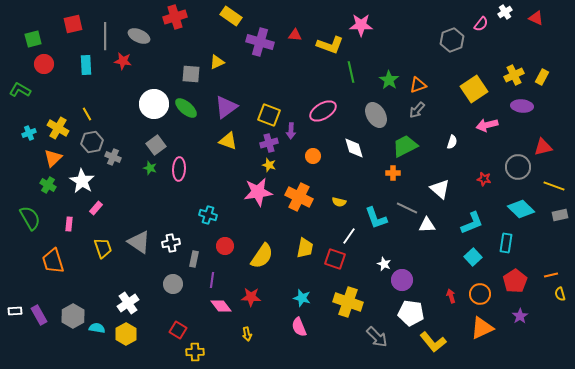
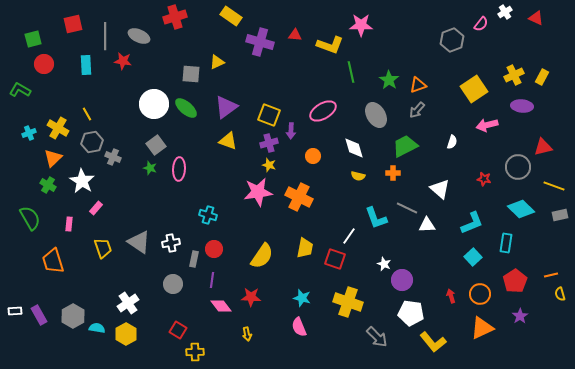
yellow semicircle at (339, 202): moved 19 px right, 26 px up
red circle at (225, 246): moved 11 px left, 3 px down
